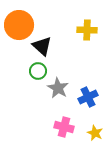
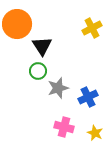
orange circle: moved 2 px left, 1 px up
yellow cross: moved 5 px right, 2 px up; rotated 30 degrees counterclockwise
black triangle: rotated 15 degrees clockwise
gray star: rotated 25 degrees clockwise
